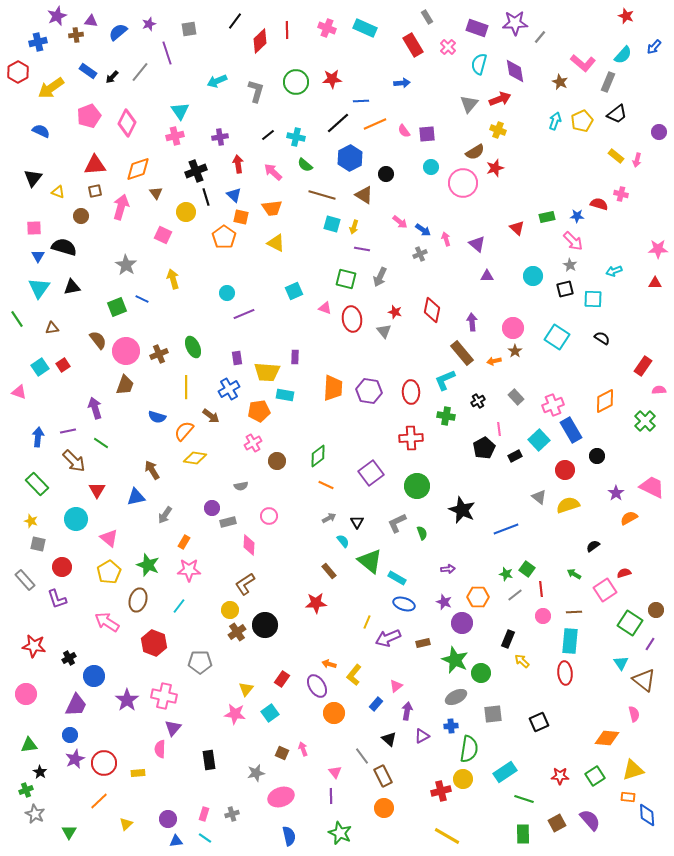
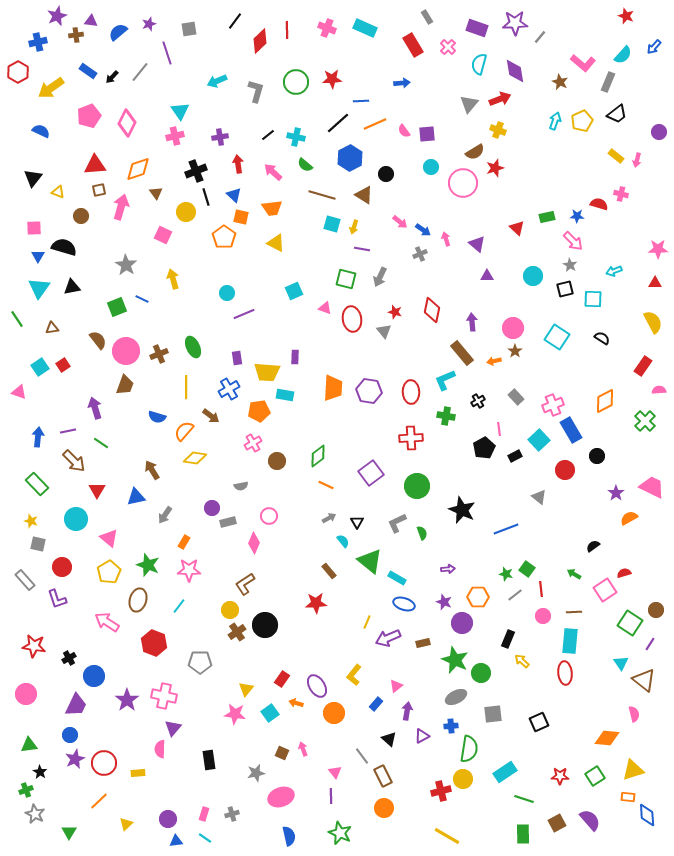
brown square at (95, 191): moved 4 px right, 1 px up
yellow semicircle at (568, 505): moved 85 px right, 183 px up; rotated 80 degrees clockwise
pink diamond at (249, 545): moved 5 px right, 2 px up; rotated 20 degrees clockwise
orange arrow at (329, 664): moved 33 px left, 39 px down
